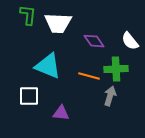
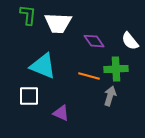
cyan triangle: moved 5 px left
purple triangle: rotated 18 degrees clockwise
